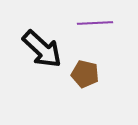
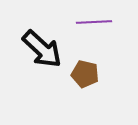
purple line: moved 1 px left, 1 px up
